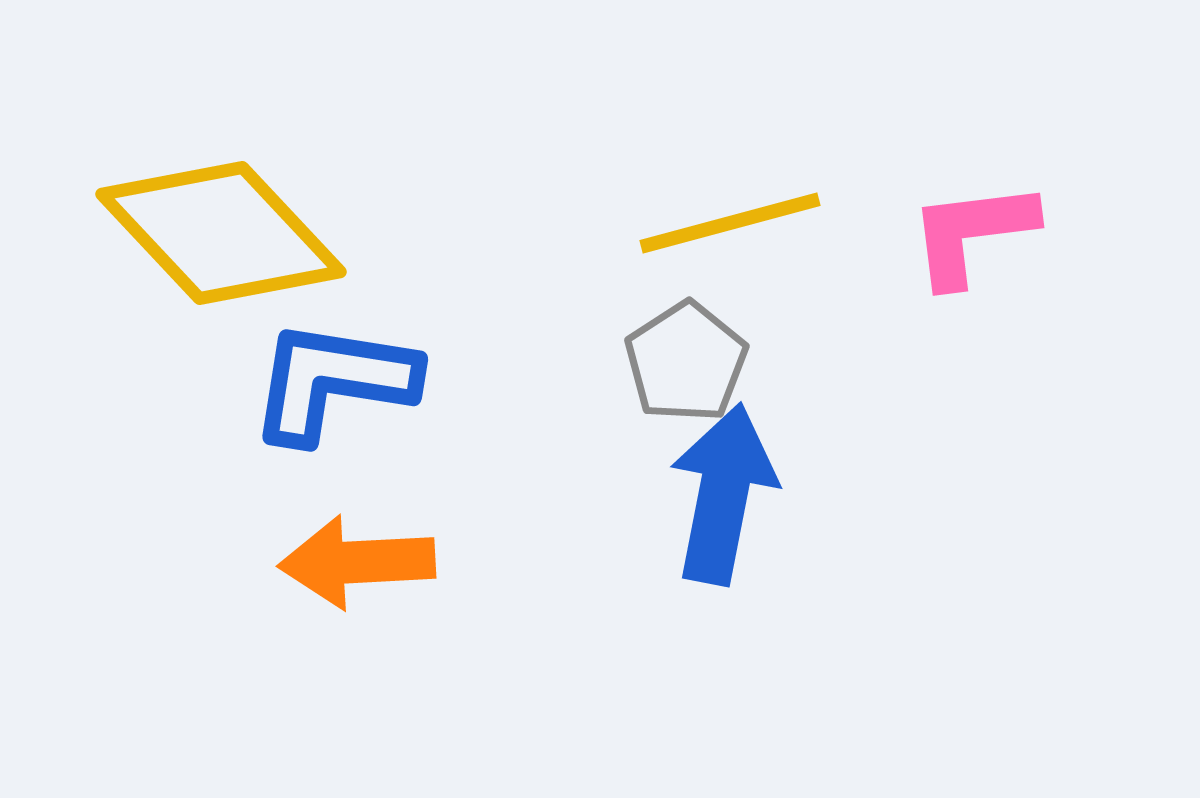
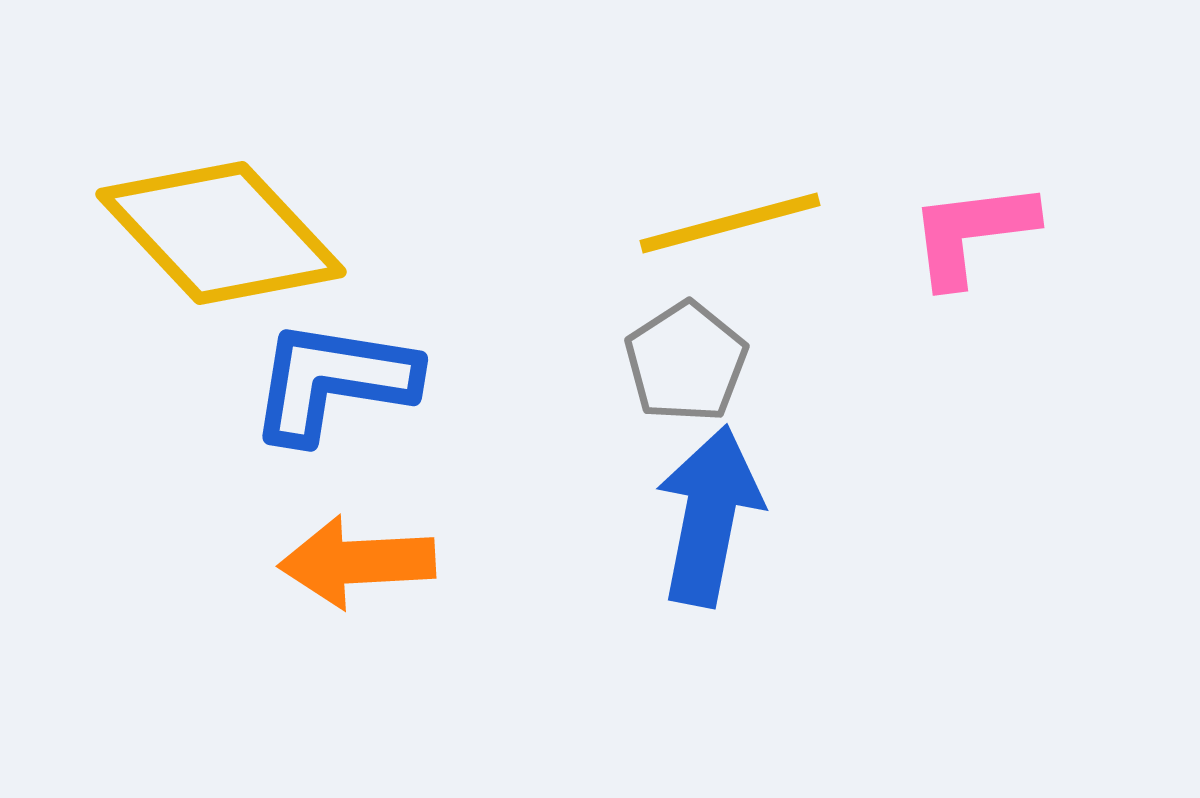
blue arrow: moved 14 px left, 22 px down
